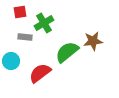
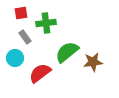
red square: moved 1 px right, 1 px down
green cross: moved 2 px right; rotated 24 degrees clockwise
gray rectangle: rotated 48 degrees clockwise
brown star: moved 21 px down
cyan circle: moved 4 px right, 3 px up
